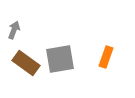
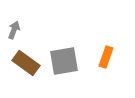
gray square: moved 4 px right, 2 px down
